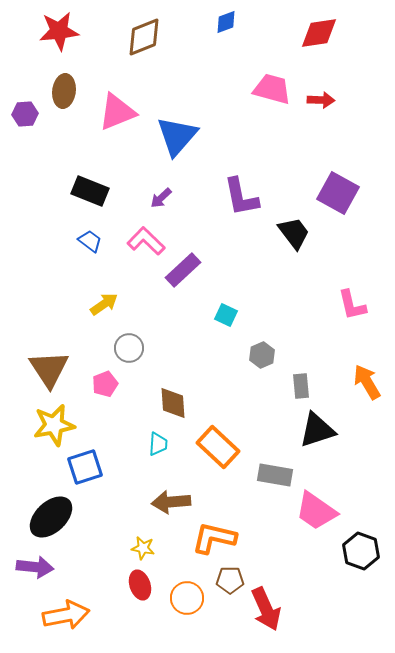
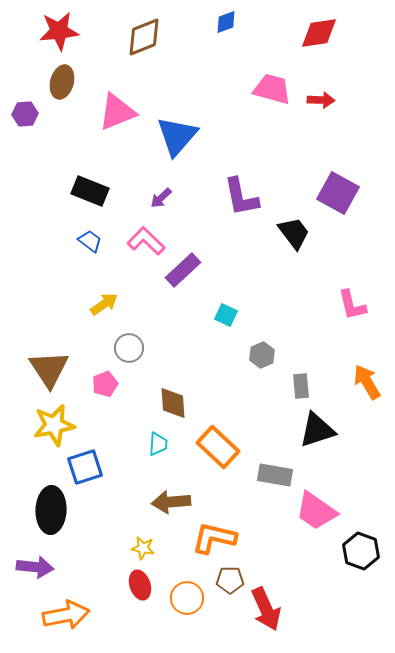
brown ellipse at (64, 91): moved 2 px left, 9 px up; rotated 8 degrees clockwise
black ellipse at (51, 517): moved 7 px up; rotated 45 degrees counterclockwise
